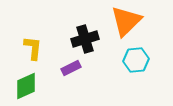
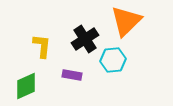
black cross: rotated 16 degrees counterclockwise
yellow L-shape: moved 9 px right, 2 px up
cyan hexagon: moved 23 px left
purple rectangle: moved 1 px right, 7 px down; rotated 36 degrees clockwise
